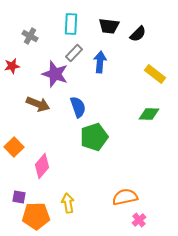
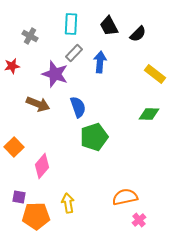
black trapezoid: rotated 55 degrees clockwise
